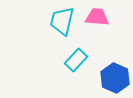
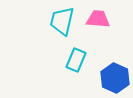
pink trapezoid: moved 1 px right, 2 px down
cyan rectangle: rotated 20 degrees counterclockwise
